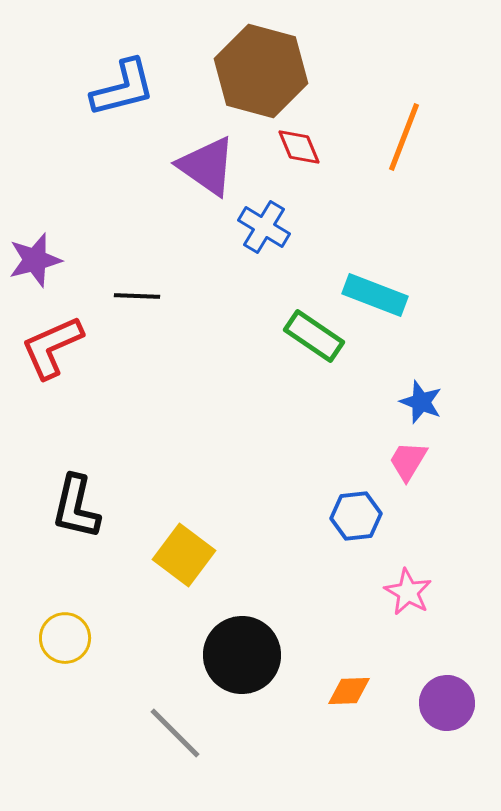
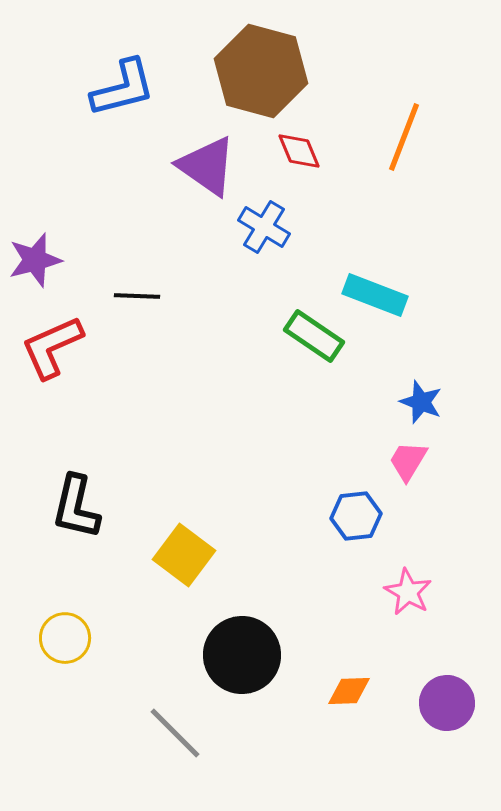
red diamond: moved 4 px down
